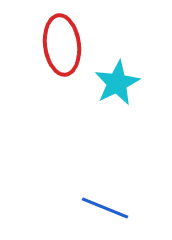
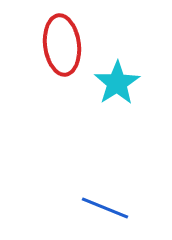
cyan star: rotated 6 degrees counterclockwise
